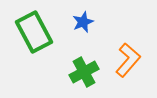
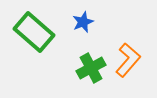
green rectangle: rotated 21 degrees counterclockwise
green cross: moved 7 px right, 4 px up
